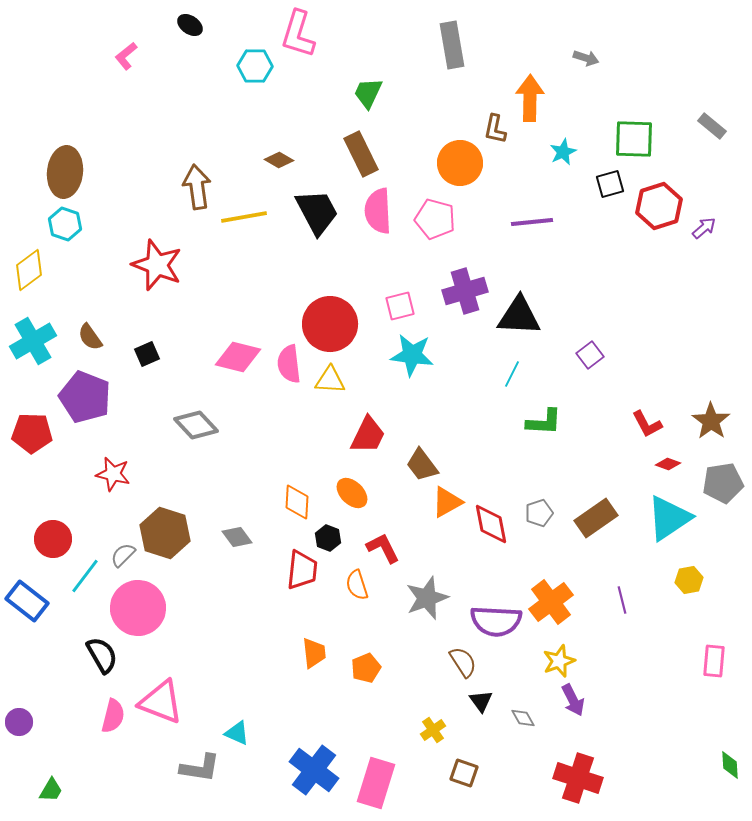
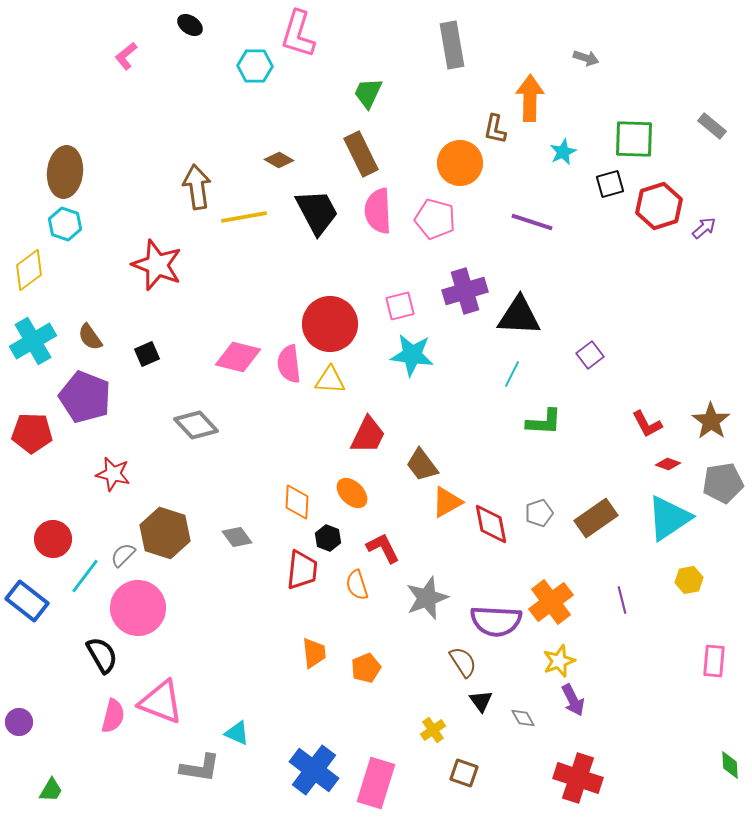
purple line at (532, 222): rotated 24 degrees clockwise
